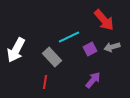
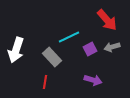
red arrow: moved 3 px right
white arrow: rotated 10 degrees counterclockwise
purple arrow: rotated 66 degrees clockwise
